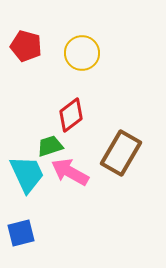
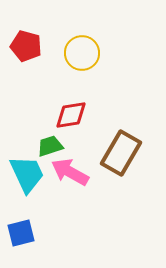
red diamond: rotated 28 degrees clockwise
